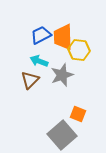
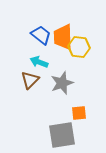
blue trapezoid: rotated 65 degrees clockwise
yellow hexagon: moved 3 px up
cyan arrow: moved 1 px down
gray star: moved 8 px down
orange square: moved 1 px right, 1 px up; rotated 28 degrees counterclockwise
gray square: rotated 32 degrees clockwise
